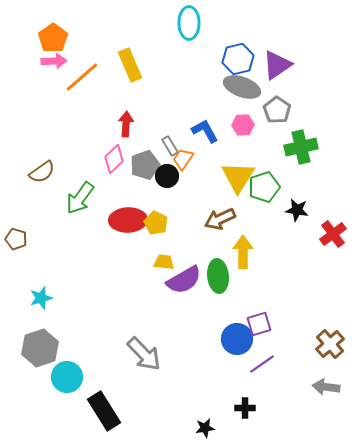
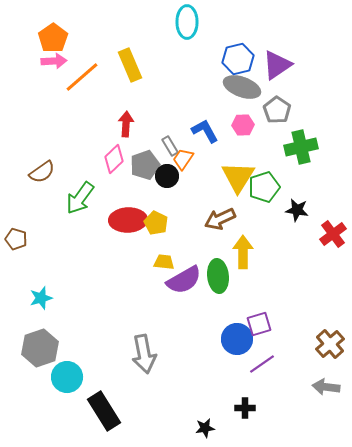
cyan ellipse at (189, 23): moved 2 px left, 1 px up
gray arrow at (144, 354): rotated 33 degrees clockwise
